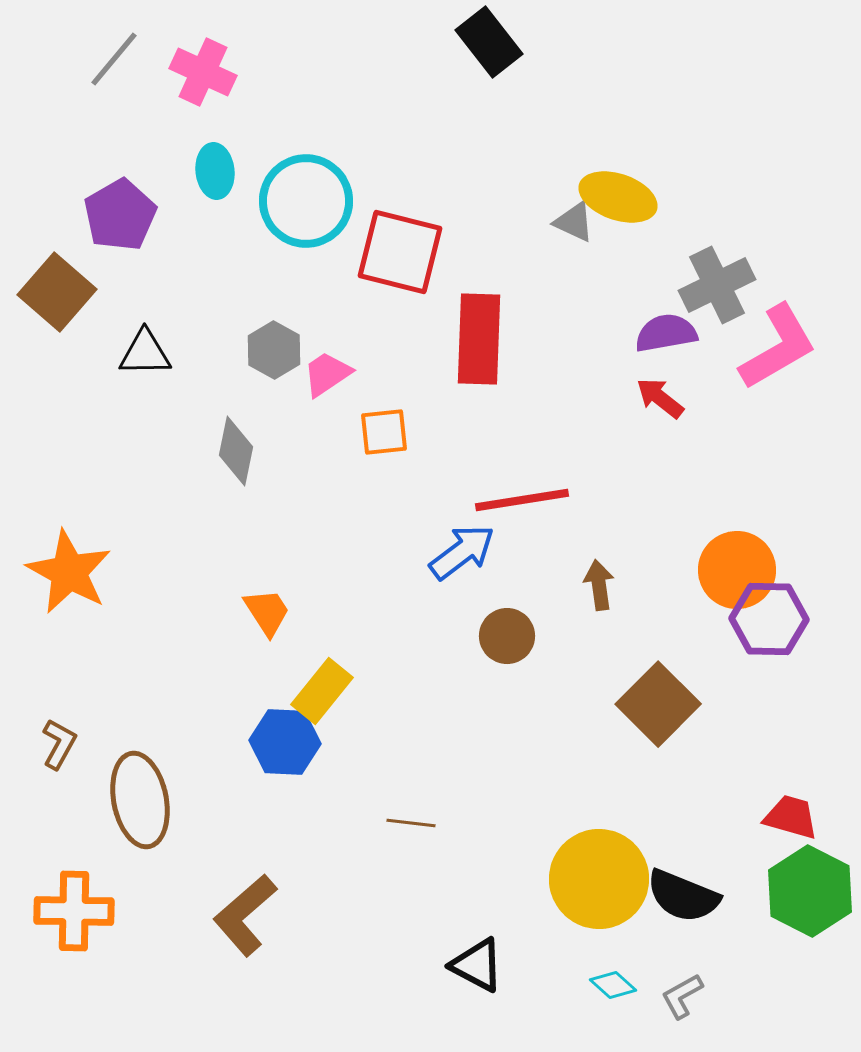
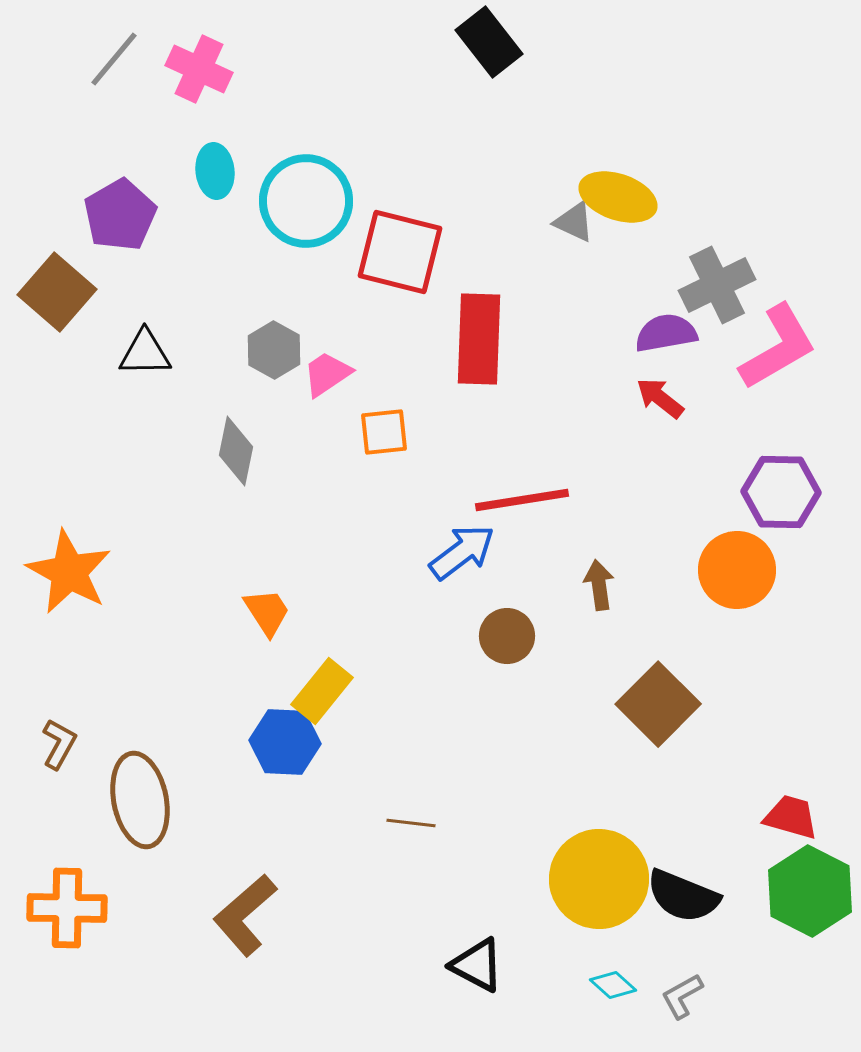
pink cross at (203, 72): moved 4 px left, 3 px up
purple hexagon at (769, 619): moved 12 px right, 127 px up
orange cross at (74, 911): moved 7 px left, 3 px up
